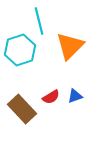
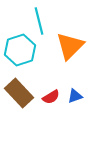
brown rectangle: moved 3 px left, 16 px up
